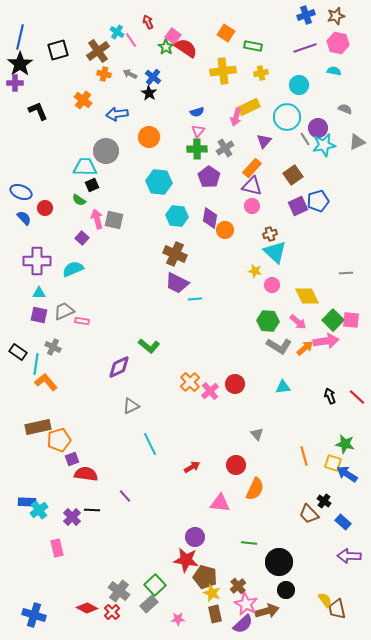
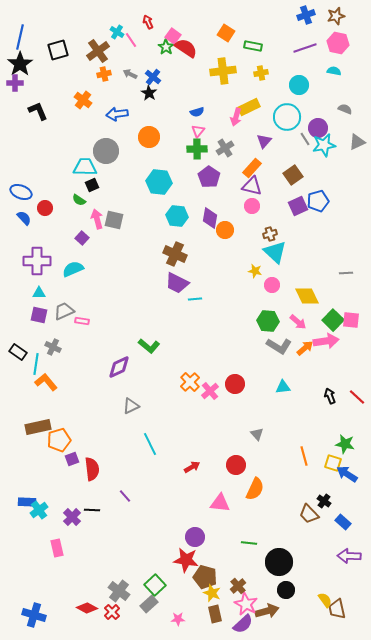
orange cross at (104, 74): rotated 24 degrees counterclockwise
red semicircle at (86, 474): moved 6 px right, 5 px up; rotated 75 degrees clockwise
